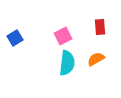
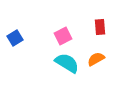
cyan semicircle: rotated 65 degrees counterclockwise
